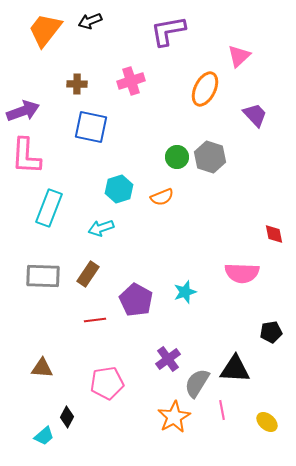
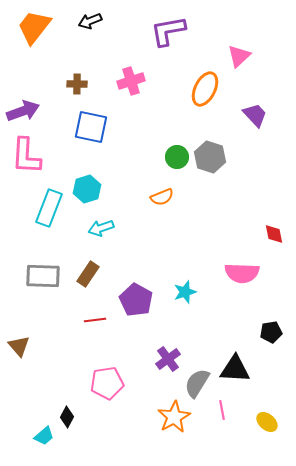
orange trapezoid: moved 11 px left, 3 px up
cyan hexagon: moved 32 px left
brown triangle: moved 23 px left, 22 px up; rotated 45 degrees clockwise
